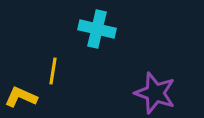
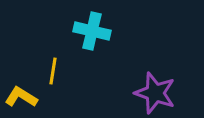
cyan cross: moved 5 px left, 2 px down
yellow L-shape: rotated 8 degrees clockwise
